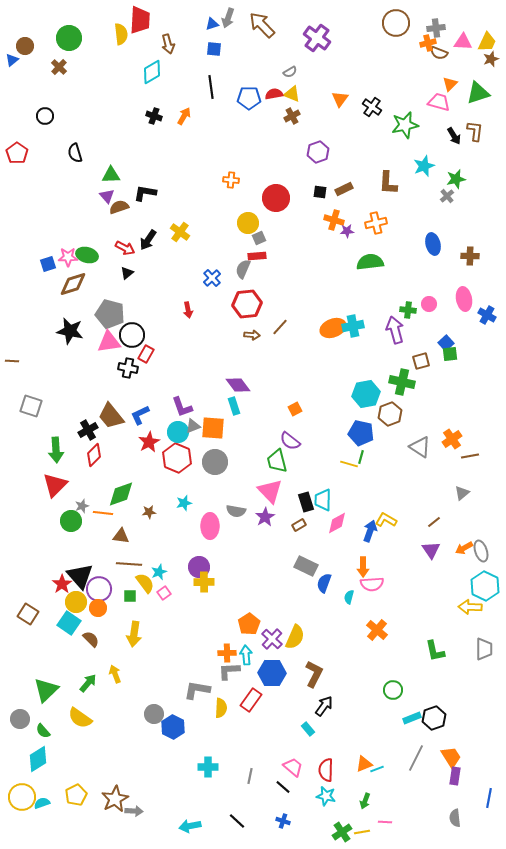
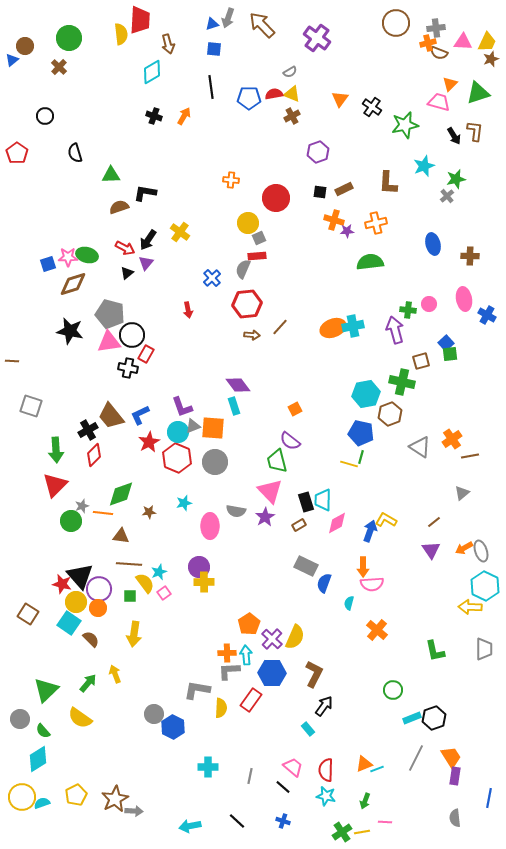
purple triangle at (107, 196): moved 39 px right, 67 px down; rotated 21 degrees clockwise
red star at (62, 584): rotated 24 degrees counterclockwise
cyan semicircle at (349, 597): moved 6 px down
